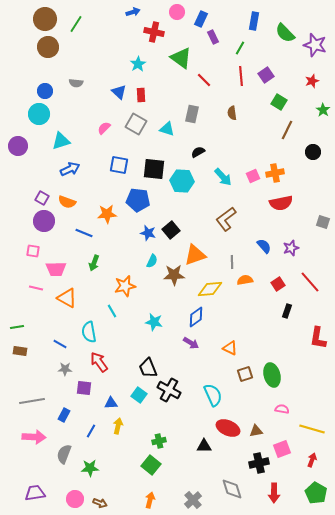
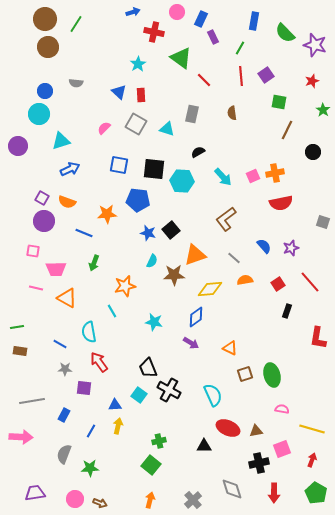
green square at (279, 102): rotated 21 degrees counterclockwise
gray line at (232, 262): moved 2 px right, 4 px up; rotated 48 degrees counterclockwise
blue triangle at (111, 403): moved 4 px right, 2 px down
pink arrow at (34, 437): moved 13 px left
